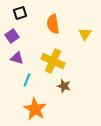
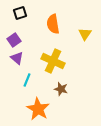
purple square: moved 2 px right, 4 px down
purple triangle: rotated 24 degrees clockwise
brown star: moved 3 px left, 3 px down
orange star: moved 3 px right
